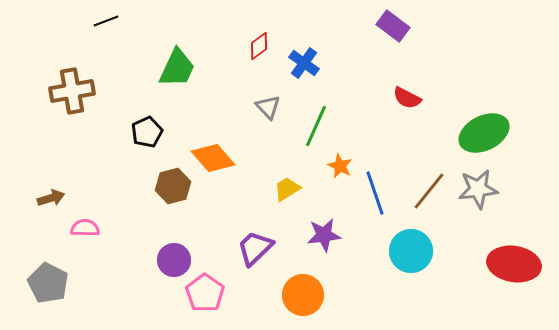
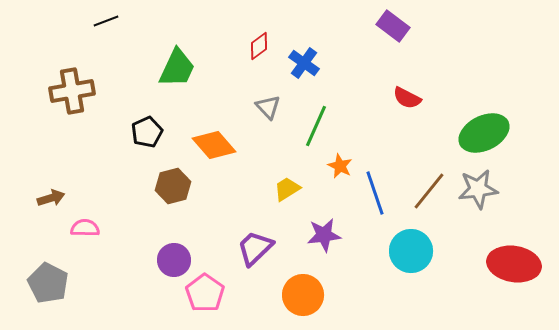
orange diamond: moved 1 px right, 13 px up
